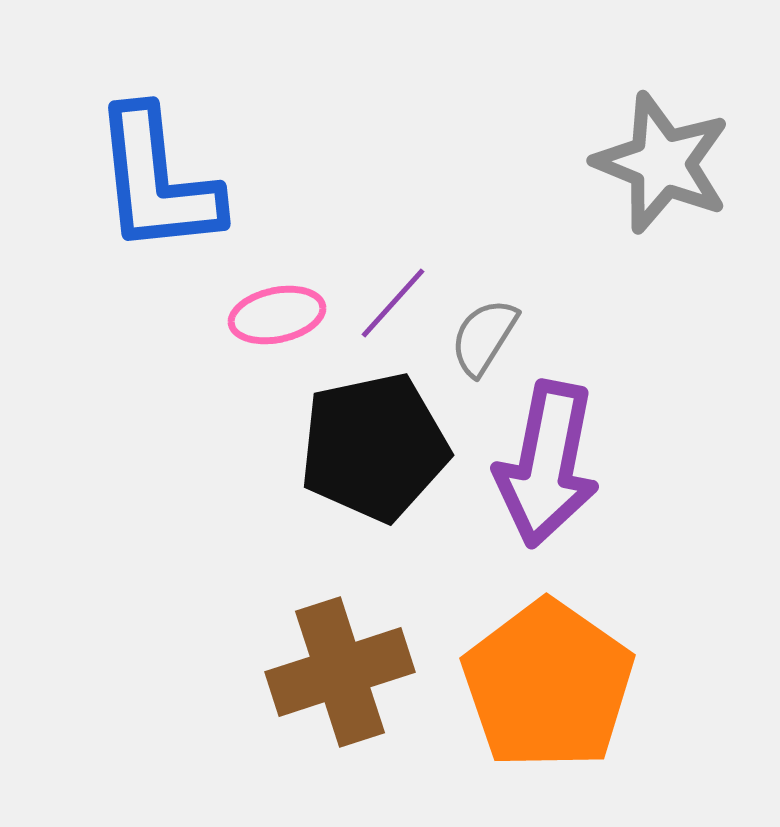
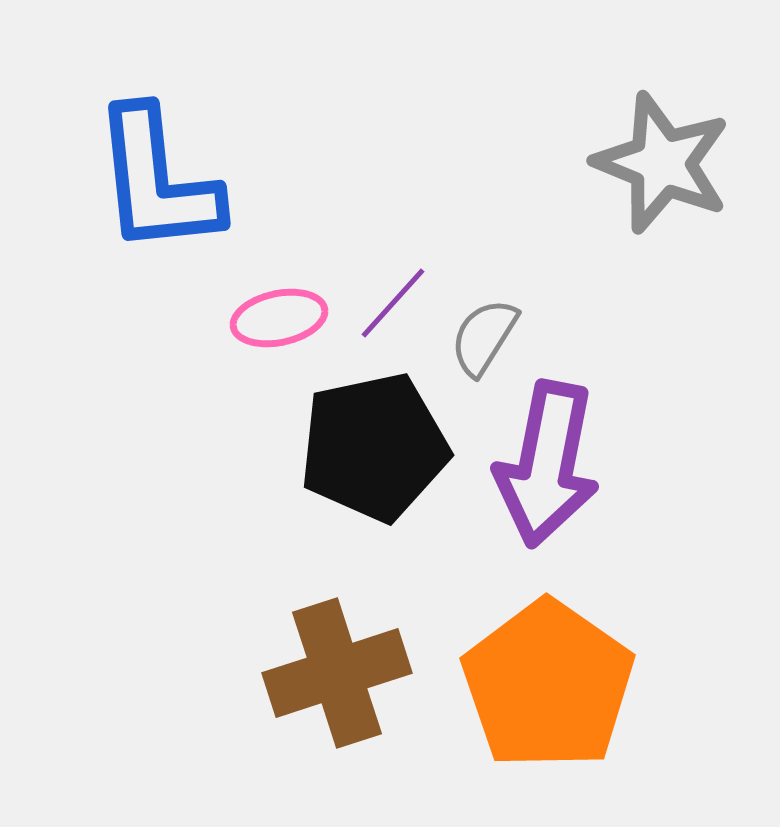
pink ellipse: moved 2 px right, 3 px down
brown cross: moved 3 px left, 1 px down
